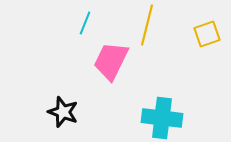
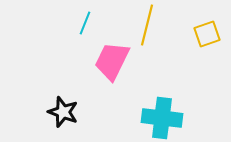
pink trapezoid: moved 1 px right
